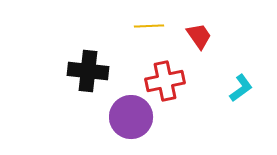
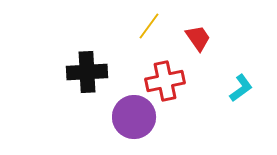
yellow line: rotated 52 degrees counterclockwise
red trapezoid: moved 1 px left, 2 px down
black cross: moved 1 px left, 1 px down; rotated 9 degrees counterclockwise
purple circle: moved 3 px right
